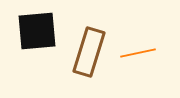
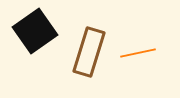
black square: moved 2 px left; rotated 30 degrees counterclockwise
